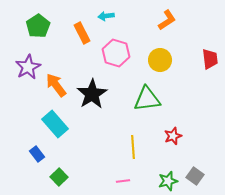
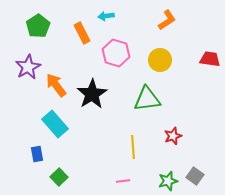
red trapezoid: rotated 75 degrees counterclockwise
blue rectangle: rotated 28 degrees clockwise
